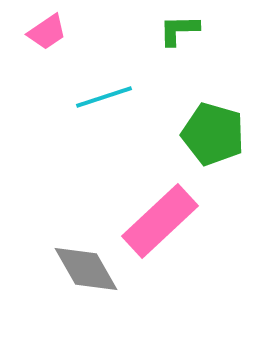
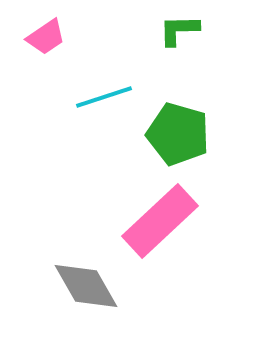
pink trapezoid: moved 1 px left, 5 px down
green pentagon: moved 35 px left
gray diamond: moved 17 px down
